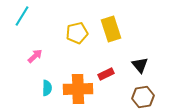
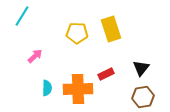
yellow pentagon: rotated 15 degrees clockwise
black triangle: moved 1 px right, 3 px down; rotated 18 degrees clockwise
